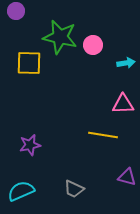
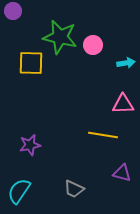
purple circle: moved 3 px left
yellow square: moved 2 px right
purple triangle: moved 5 px left, 4 px up
cyan semicircle: moved 2 px left; rotated 32 degrees counterclockwise
